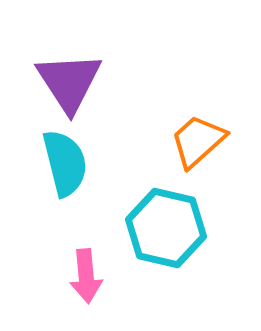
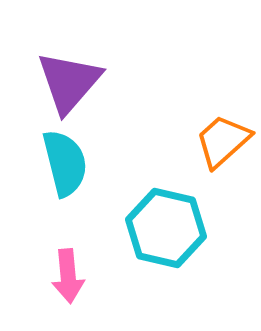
purple triangle: rotated 14 degrees clockwise
orange trapezoid: moved 25 px right
pink arrow: moved 18 px left
